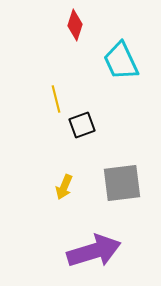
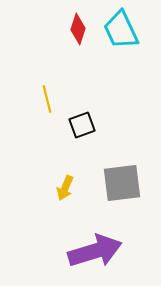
red diamond: moved 3 px right, 4 px down
cyan trapezoid: moved 31 px up
yellow line: moved 9 px left
yellow arrow: moved 1 px right, 1 px down
purple arrow: moved 1 px right
